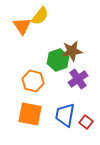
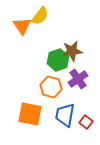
orange hexagon: moved 18 px right, 6 px down
